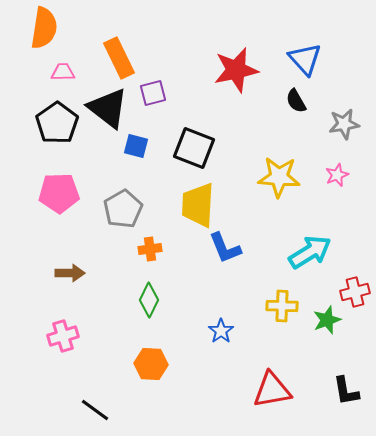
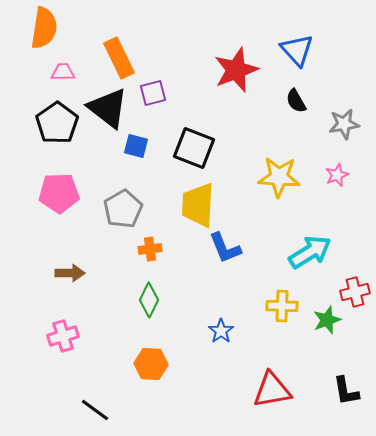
blue triangle: moved 8 px left, 9 px up
red star: rotated 9 degrees counterclockwise
